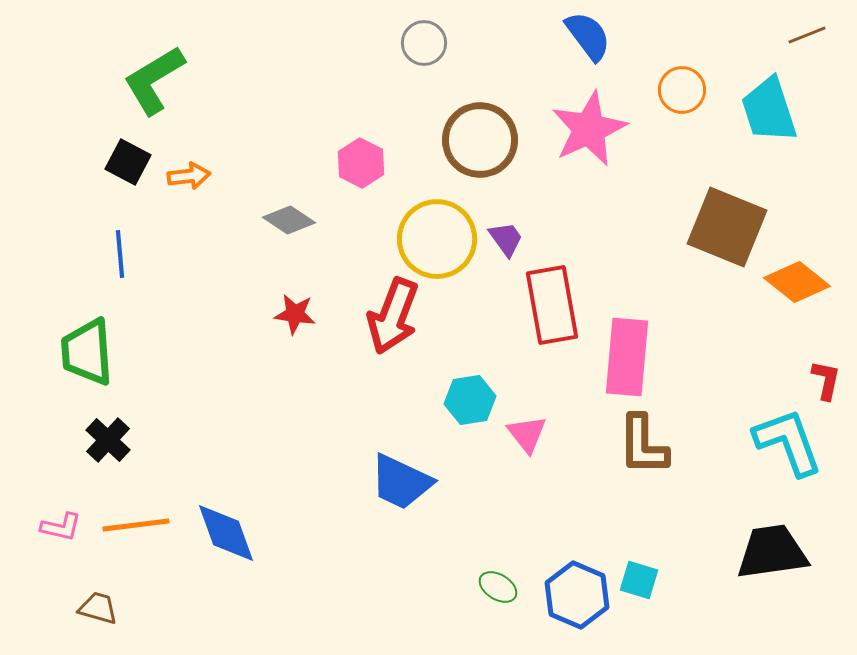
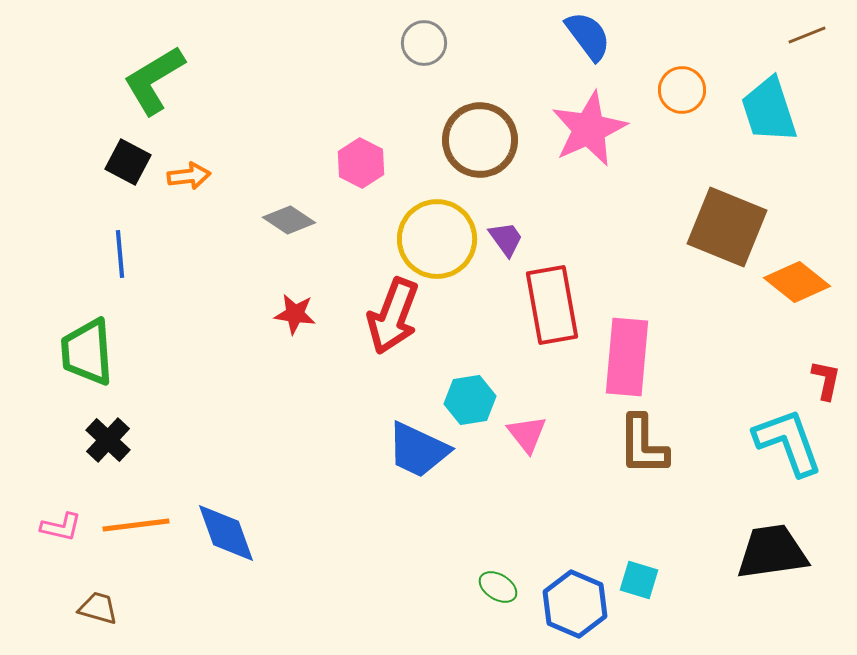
blue trapezoid: moved 17 px right, 32 px up
blue hexagon: moved 2 px left, 9 px down
